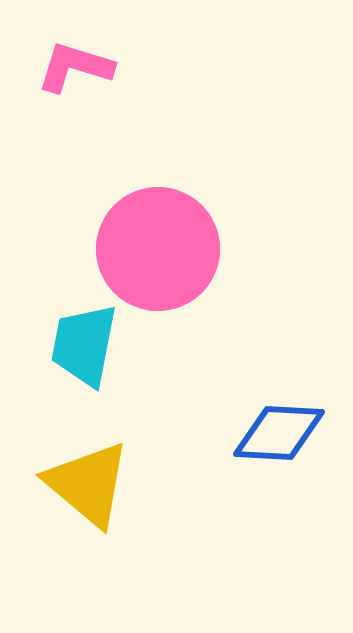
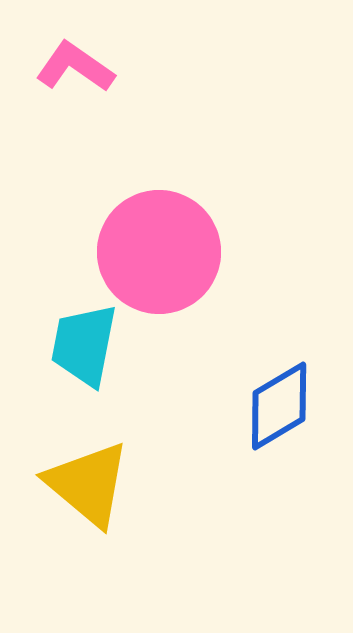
pink L-shape: rotated 18 degrees clockwise
pink circle: moved 1 px right, 3 px down
blue diamond: moved 27 px up; rotated 34 degrees counterclockwise
